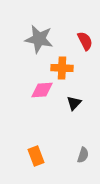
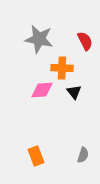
black triangle: moved 11 px up; rotated 21 degrees counterclockwise
